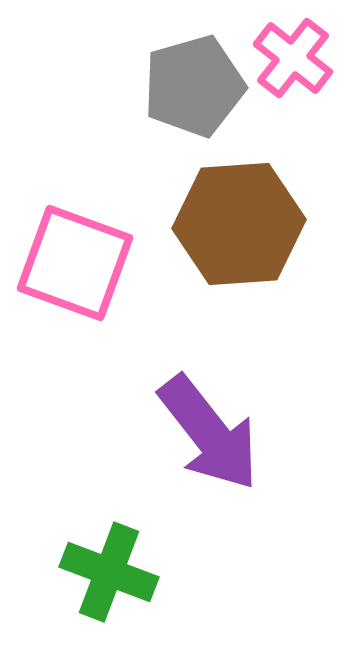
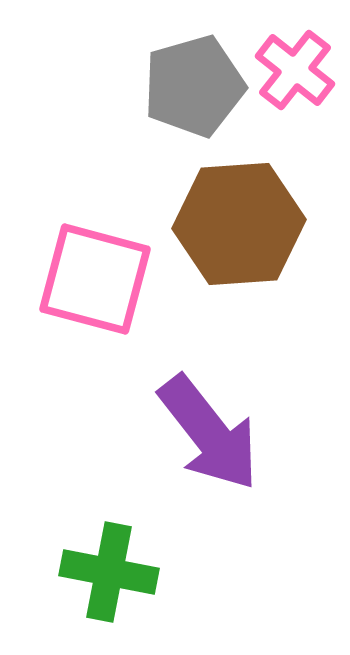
pink cross: moved 2 px right, 12 px down
pink square: moved 20 px right, 16 px down; rotated 5 degrees counterclockwise
green cross: rotated 10 degrees counterclockwise
